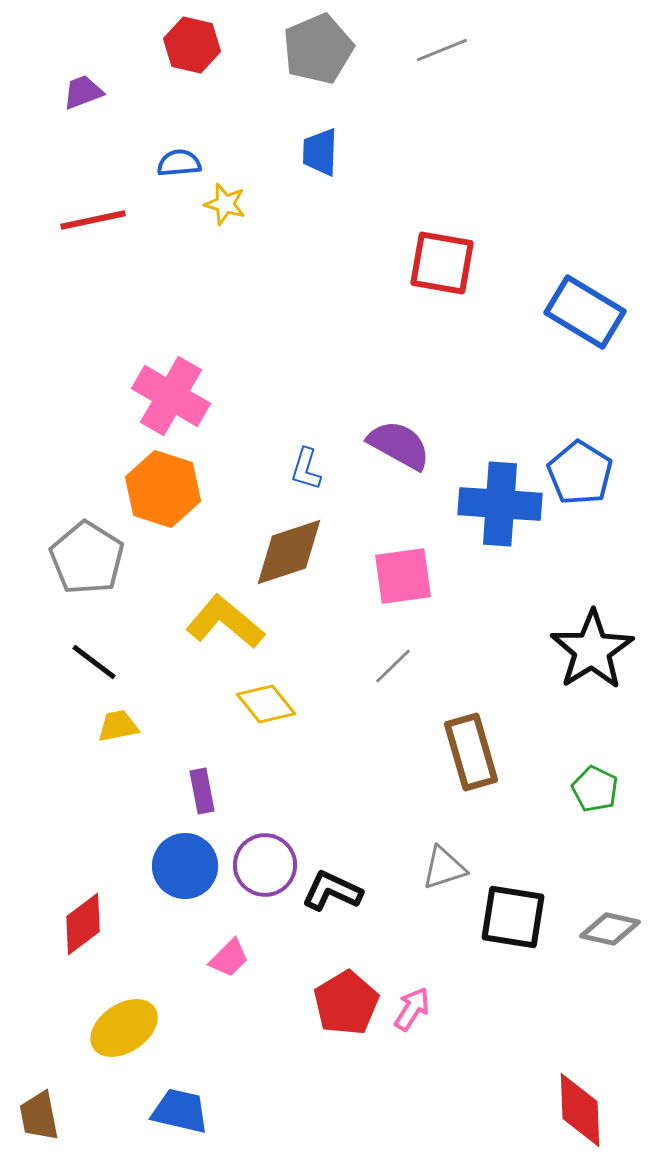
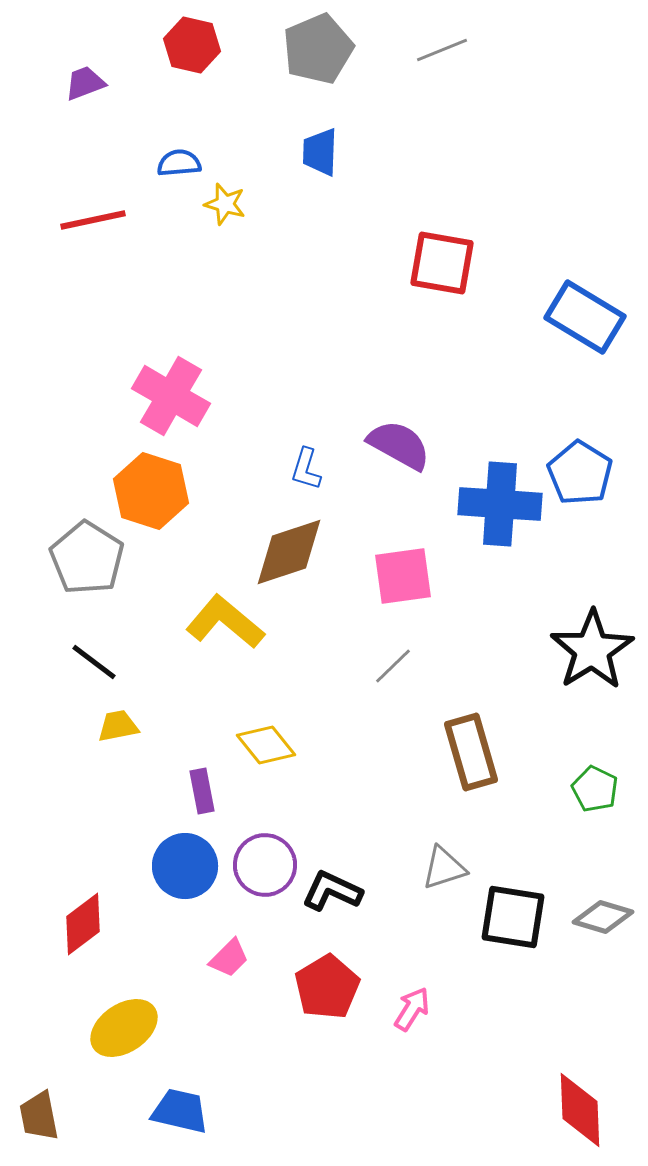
purple trapezoid at (83, 92): moved 2 px right, 9 px up
blue rectangle at (585, 312): moved 5 px down
orange hexagon at (163, 489): moved 12 px left, 2 px down
yellow diamond at (266, 704): moved 41 px down
gray diamond at (610, 929): moved 7 px left, 12 px up; rotated 4 degrees clockwise
red pentagon at (346, 1003): moved 19 px left, 16 px up
